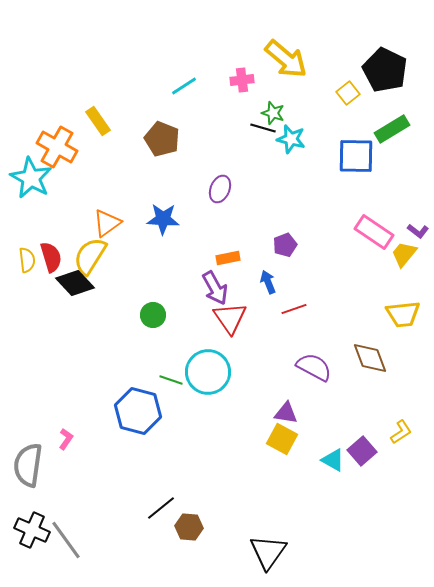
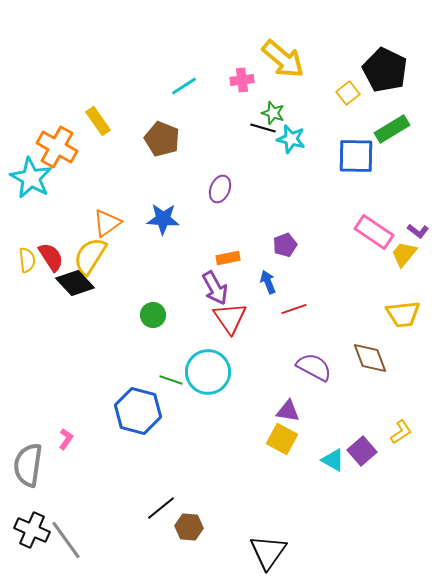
yellow arrow at (286, 59): moved 3 px left
red semicircle at (51, 257): rotated 16 degrees counterclockwise
purple triangle at (286, 413): moved 2 px right, 2 px up
